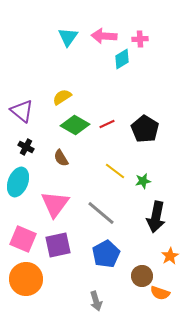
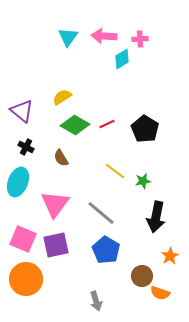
purple square: moved 2 px left
blue pentagon: moved 4 px up; rotated 12 degrees counterclockwise
